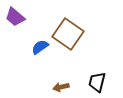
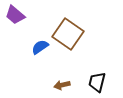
purple trapezoid: moved 2 px up
brown arrow: moved 1 px right, 2 px up
